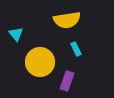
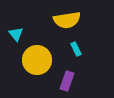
yellow circle: moved 3 px left, 2 px up
